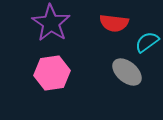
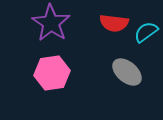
cyan semicircle: moved 1 px left, 10 px up
